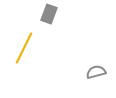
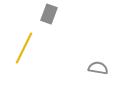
gray semicircle: moved 2 px right, 4 px up; rotated 24 degrees clockwise
